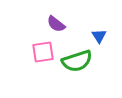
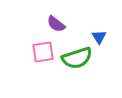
blue triangle: moved 1 px down
green semicircle: moved 3 px up
